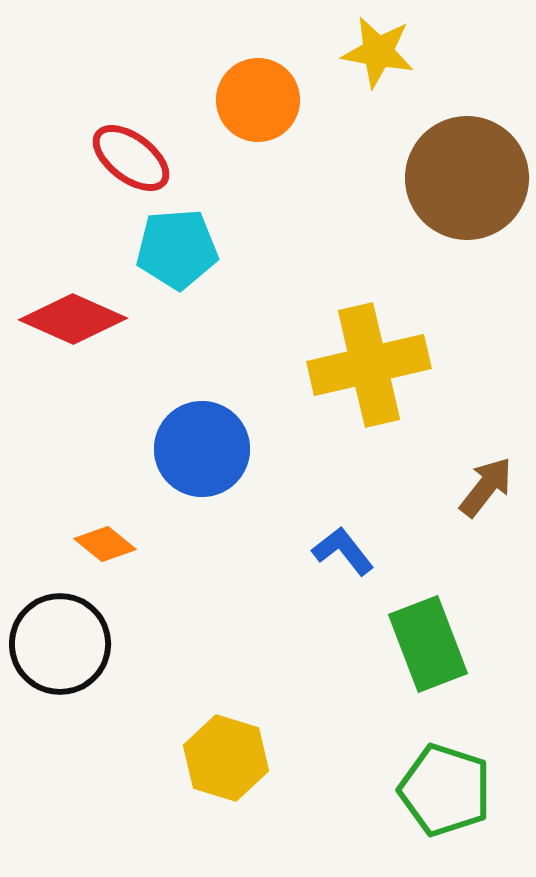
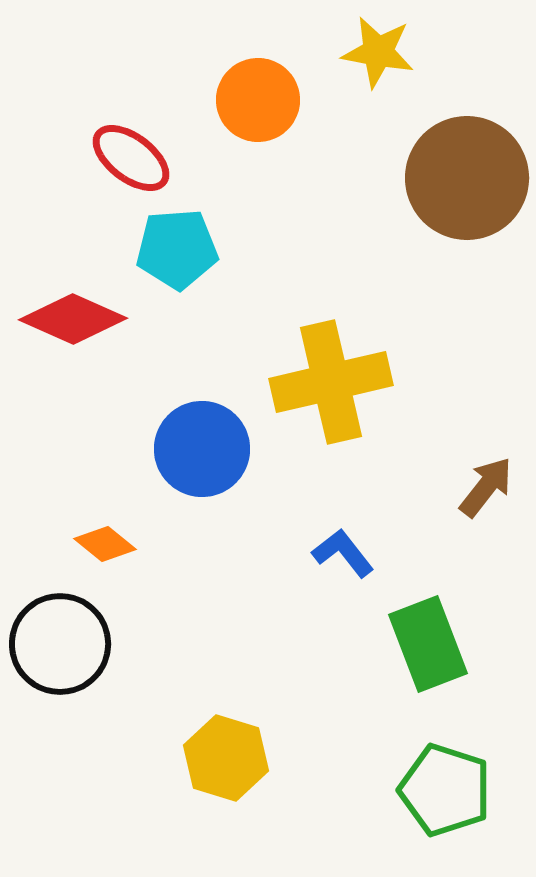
yellow cross: moved 38 px left, 17 px down
blue L-shape: moved 2 px down
